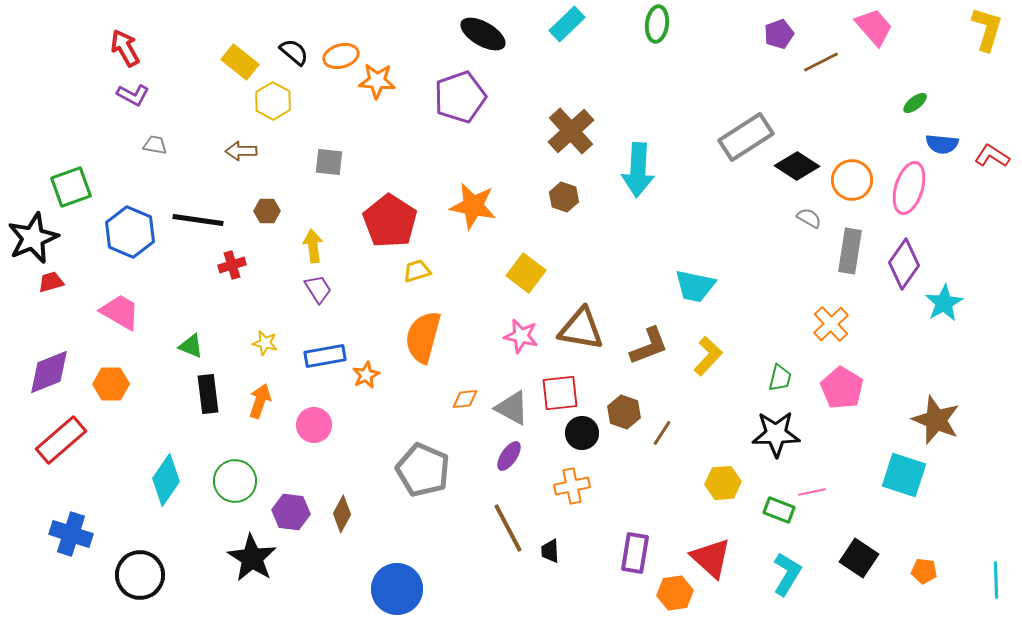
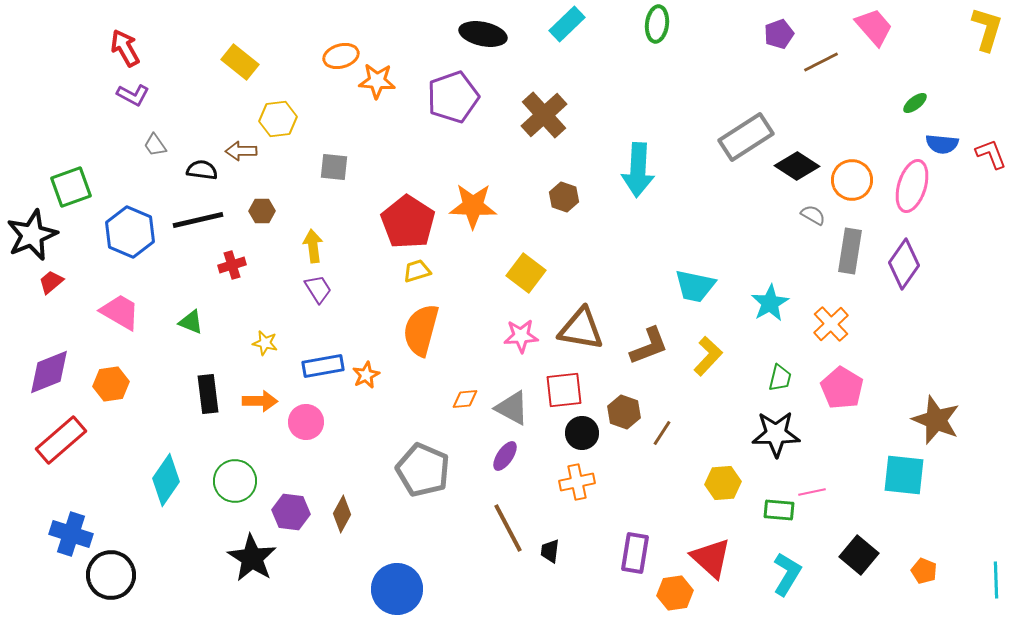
black ellipse at (483, 34): rotated 18 degrees counterclockwise
black semicircle at (294, 52): moved 92 px left, 118 px down; rotated 32 degrees counterclockwise
purple pentagon at (460, 97): moved 7 px left
yellow hexagon at (273, 101): moved 5 px right, 18 px down; rotated 24 degrees clockwise
brown cross at (571, 131): moved 27 px left, 16 px up
gray trapezoid at (155, 145): rotated 135 degrees counterclockwise
red L-shape at (992, 156): moved 1 px left, 2 px up; rotated 36 degrees clockwise
gray square at (329, 162): moved 5 px right, 5 px down
pink ellipse at (909, 188): moved 3 px right, 2 px up
orange star at (473, 206): rotated 9 degrees counterclockwise
brown hexagon at (267, 211): moved 5 px left
gray semicircle at (809, 218): moved 4 px right, 3 px up
black line at (198, 220): rotated 21 degrees counterclockwise
red pentagon at (390, 221): moved 18 px right, 1 px down
black star at (33, 238): moved 1 px left, 3 px up
red trapezoid at (51, 282): rotated 24 degrees counterclockwise
cyan star at (944, 303): moved 174 px left
pink star at (521, 336): rotated 16 degrees counterclockwise
orange semicircle at (423, 337): moved 2 px left, 7 px up
green triangle at (191, 346): moved 24 px up
blue rectangle at (325, 356): moved 2 px left, 10 px down
orange hexagon at (111, 384): rotated 8 degrees counterclockwise
red square at (560, 393): moved 4 px right, 3 px up
orange arrow at (260, 401): rotated 72 degrees clockwise
pink circle at (314, 425): moved 8 px left, 3 px up
purple ellipse at (509, 456): moved 4 px left
cyan square at (904, 475): rotated 12 degrees counterclockwise
orange cross at (572, 486): moved 5 px right, 4 px up
green rectangle at (779, 510): rotated 16 degrees counterclockwise
black trapezoid at (550, 551): rotated 10 degrees clockwise
black square at (859, 558): moved 3 px up; rotated 6 degrees clockwise
orange pentagon at (924, 571): rotated 15 degrees clockwise
black circle at (140, 575): moved 29 px left
